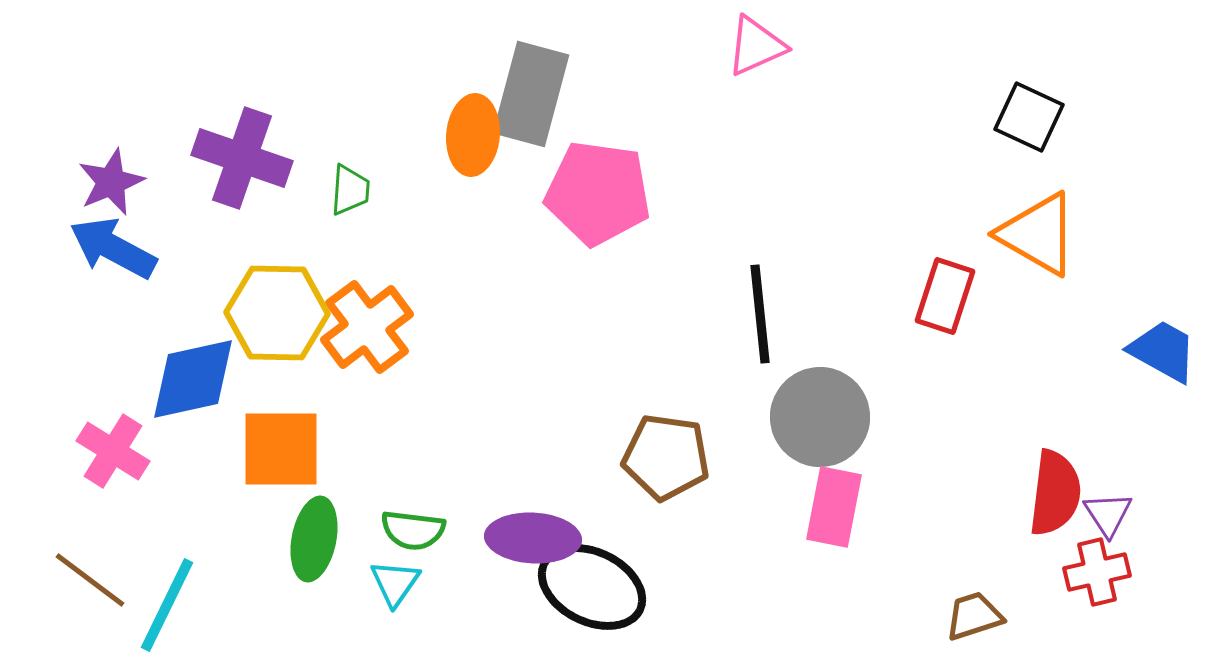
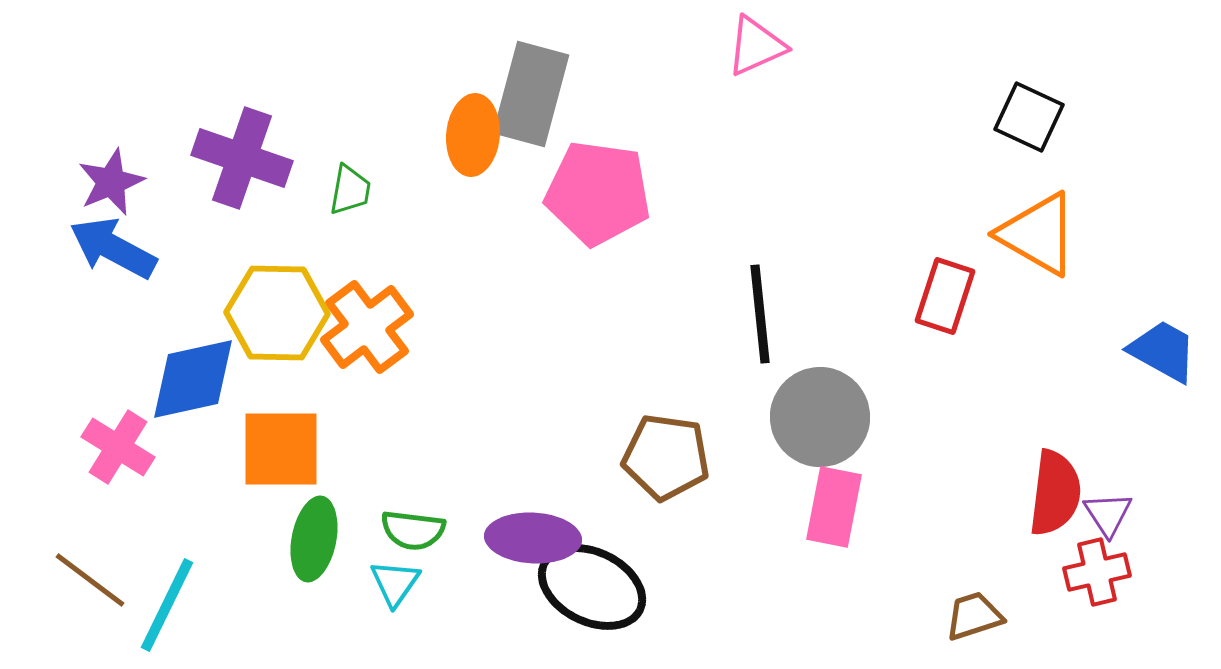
green trapezoid: rotated 6 degrees clockwise
pink cross: moved 5 px right, 4 px up
